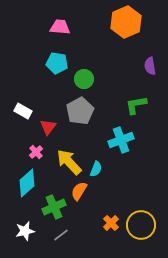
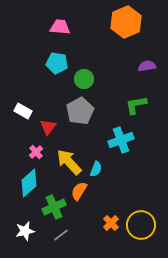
purple semicircle: moved 3 px left; rotated 90 degrees clockwise
cyan diamond: moved 2 px right
